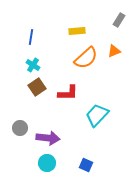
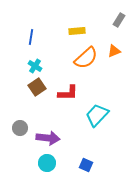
cyan cross: moved 2 px right, 1 px down
